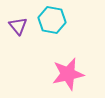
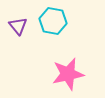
cyan hexagon: moved 1 px right, 1 px down
